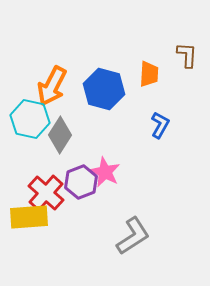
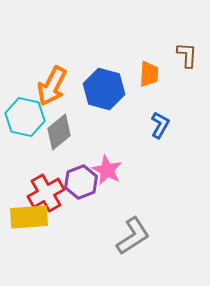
cyan hexagon: moved 5 px left, 2 px up
gray diamond: moved 1 px left, 3 px up; rotated 18 degrees clockwise
pink star: moved 2 px right, 2 px up
red cross: rotated 18 degrees clockwise
